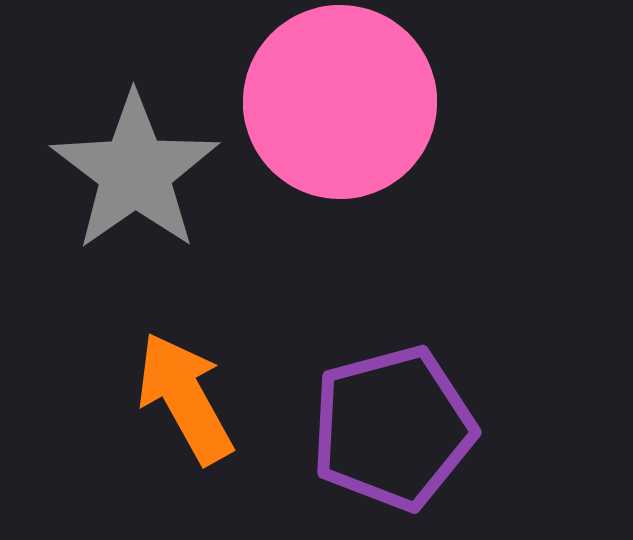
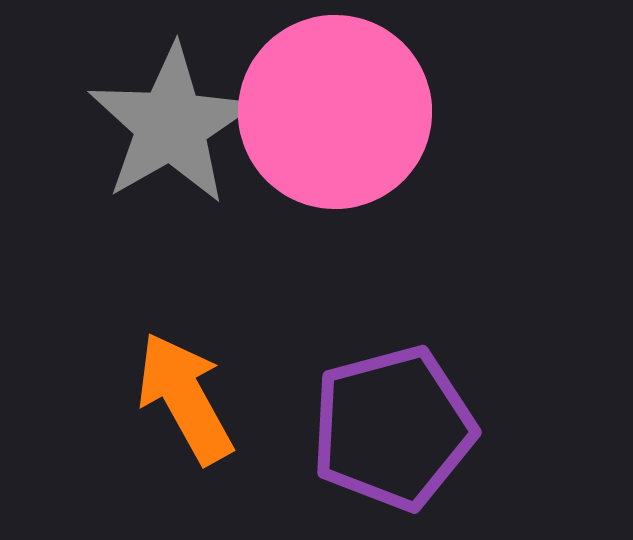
pink circle: moved 5 px left, 10 px down
gray star: moved 36 px right, 47 px up; rotated 5 degrees clockwise
